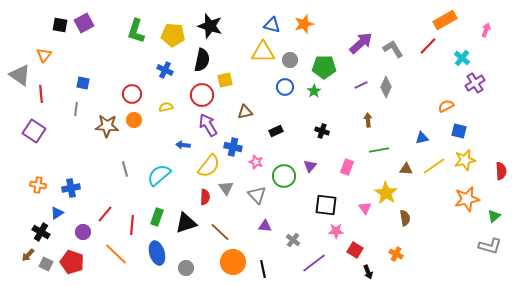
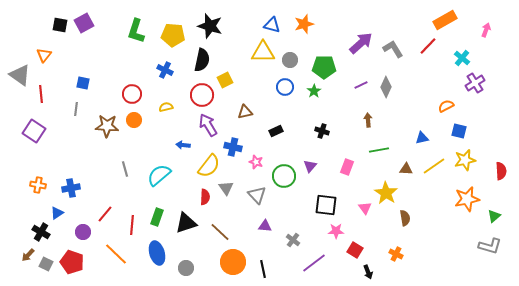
yellow square at (225, 80): rotated 14 degrees counterclockwise
